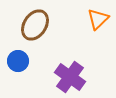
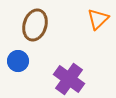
brown ellipse: rotated 16 degrees counterclockwise
purple cross: moved 1 px left, 2 px down
